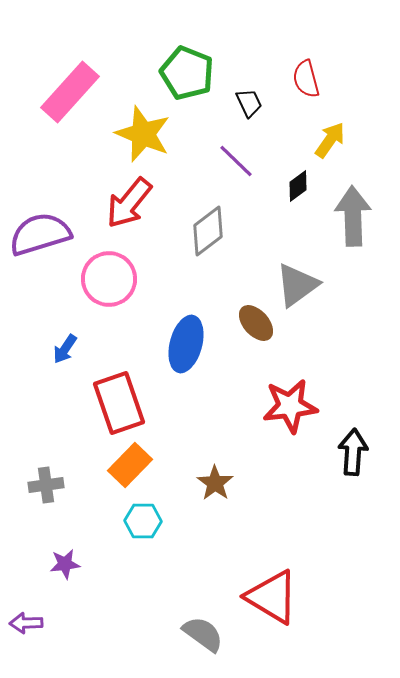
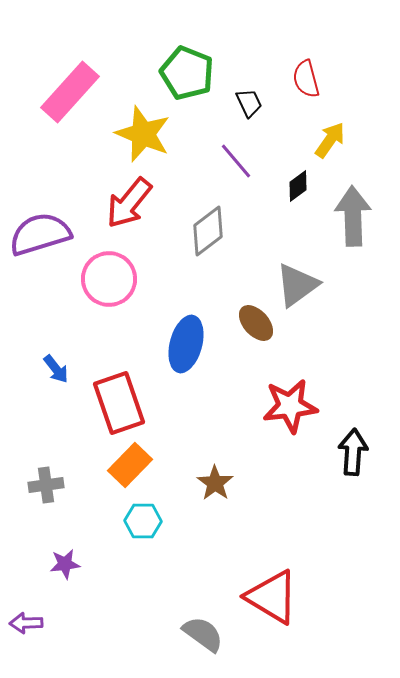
purple line: rotated 6 degrees clockwise
blue arrow: moved 9 px left, 20 px down; rotated 72 degrees counterclockwise
